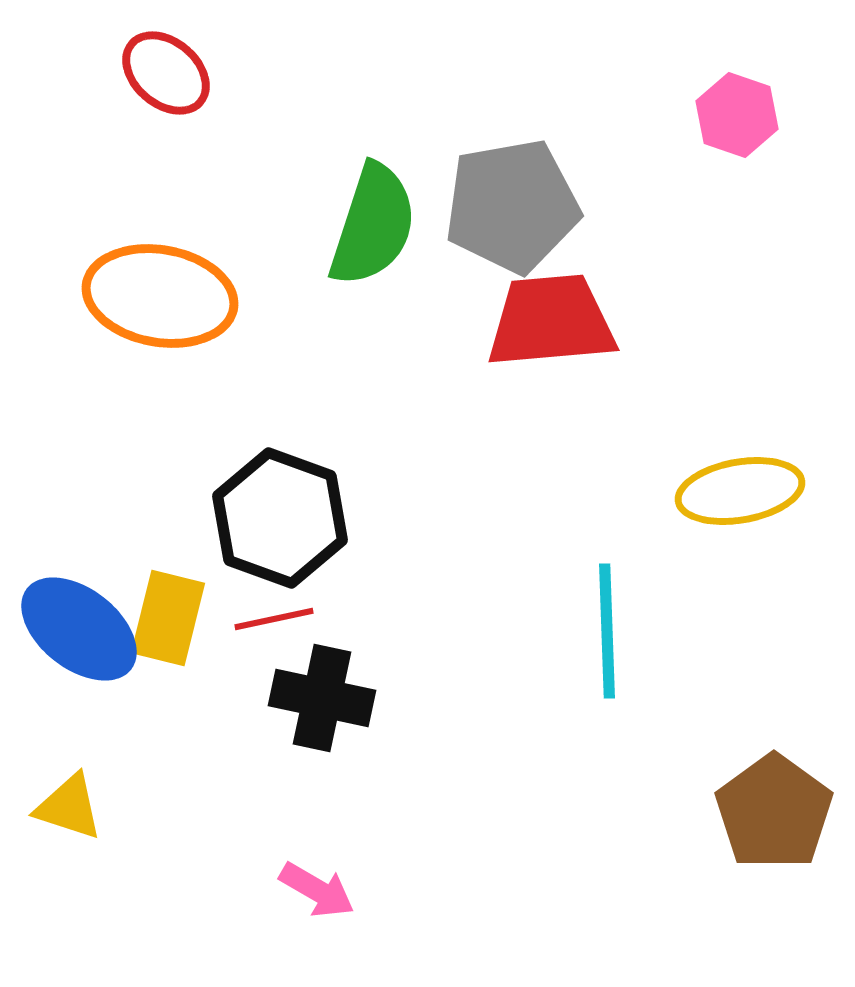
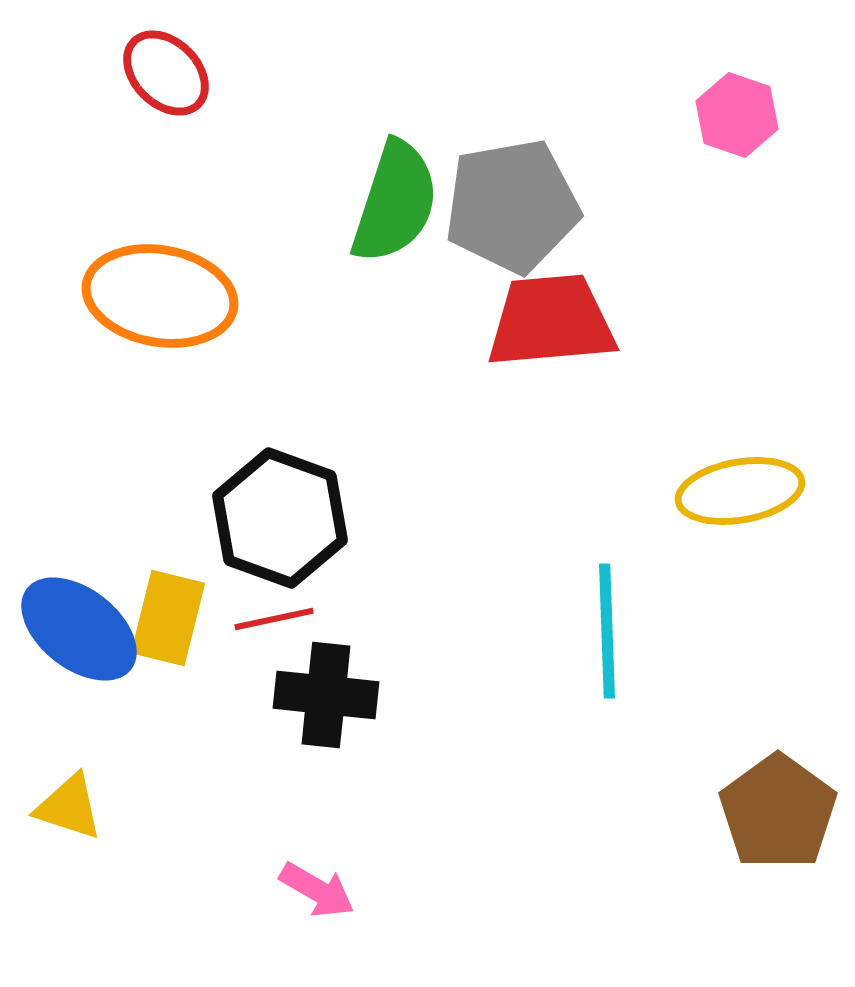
red ellipse: rotated 4 degrees clockwise
green semicircle: moved 22 px right, 23 px up
black cross: moved 4 px right, 3 px up; rotated 6 degrees counterclockwise
brown pentagon: moved 4 px right
